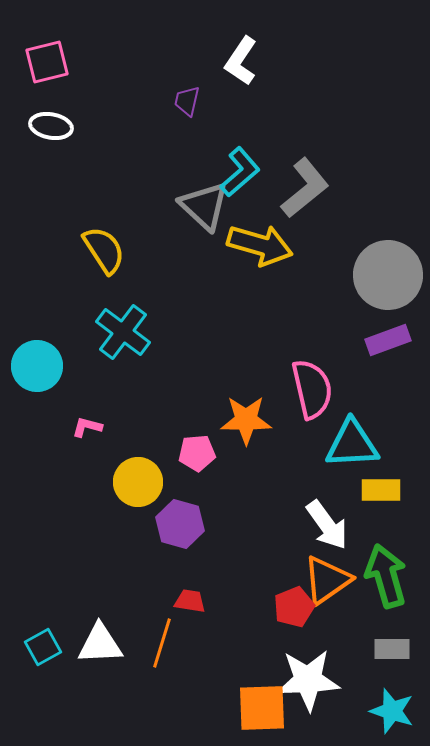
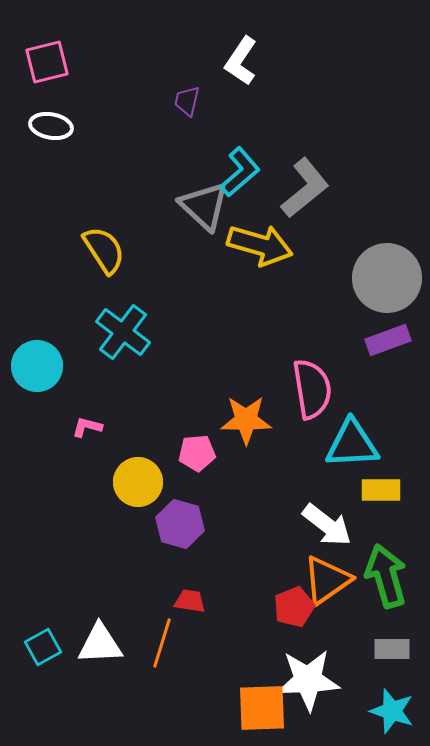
gray circle: moved 1 px left, 3 px down
pink semicircle: rotated 4 degrees clockwise
white arrow: rotated 16 degrees counterclockwise
